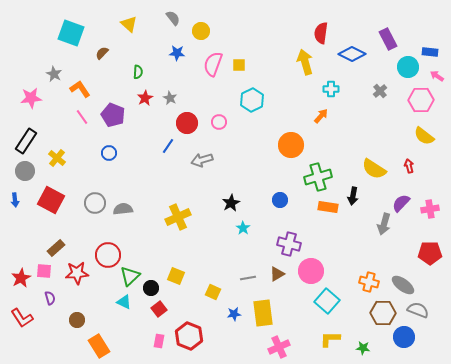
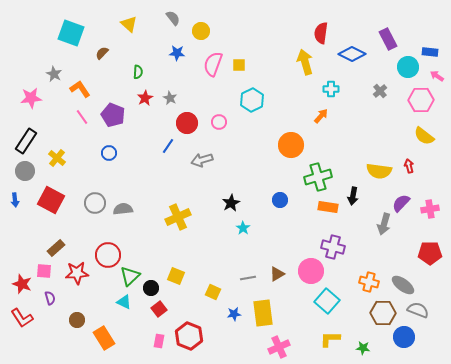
yellow semicircle at (374, 169): moved 5 px right, 2 px down; rotated 25 degrees counterclockwise
purple cross at (289, 244): moved 44 px right, 3 px down
red star at (21, 278): moved 1 px right, 6 px down; rotated 24 degrees counterclockwise
orange rectangle at (99, 346): moved 5 px right, 8 px up
